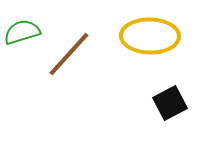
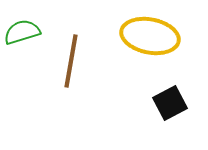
yellow ellipse: rotated 10 degrees clockwise
brown line: moved 2 px right, 7 px down; rotated 32 degrees counterclockwise
